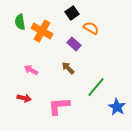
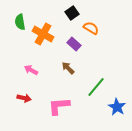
orange cross: moved 1 px right, 3 px down
